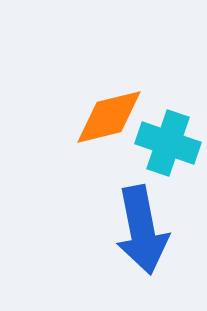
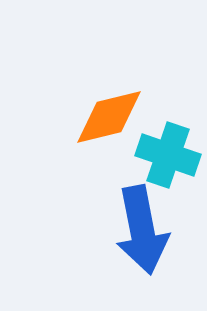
cyan cross: moved 12 px down
